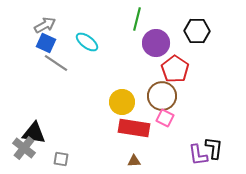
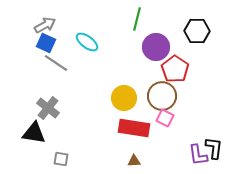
purple circle: moved 4 px down
yellow circle: moved 2 px right, 4 px up
gray cross: moved 24 px right, 40 px up
